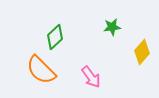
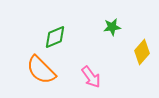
green diamond: rotated 20 degrees clockwise
